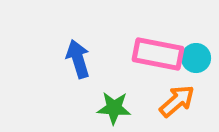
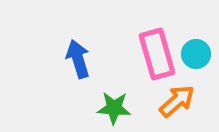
pink rectangle: moved 1 px left; rotated 63 degrees clockwise
cyan circle: moved 4 px up
